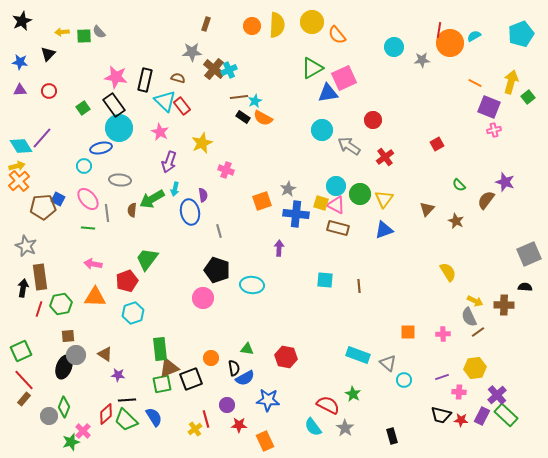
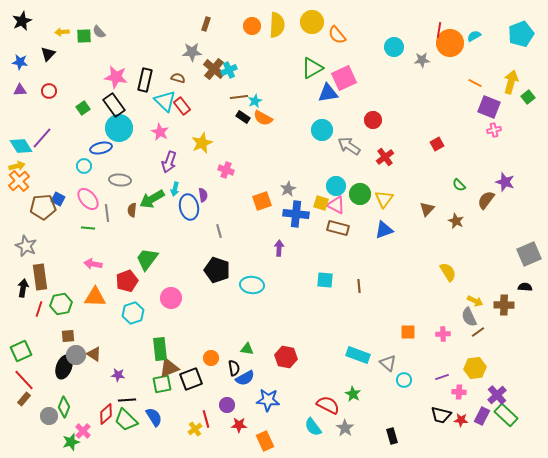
blue ellipse at (190, 212): moved 1 px left, 5 px up
pink circle at (203, 298): moved 32 px left
brown triangle at (105, 354): moved 11 px left
